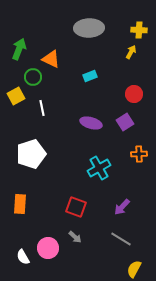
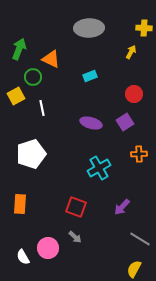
yellow cross: moved 5 px right, 2 px up
gray line: moved 19 px right
